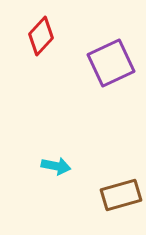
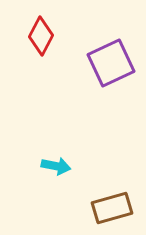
red diamond: rotated 15 degrees counterclockwise
brown rectangle: moved 9 px left, 13 px down
